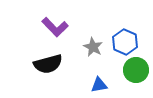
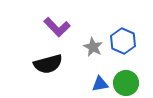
purple L-shape: moved 2 px right
blue hexagon: moved 2 px left, 1 px up
green circle: moved 10 px left, 13 px down
blue triangle: moved 1 px right, 1 px up
